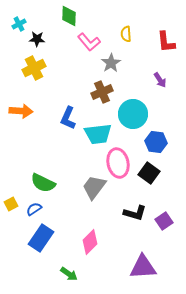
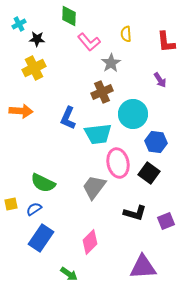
yellow square: rotated 16 degrees clockwise
purple square: moved 2 px right; rotated 12 degrees clockwise
